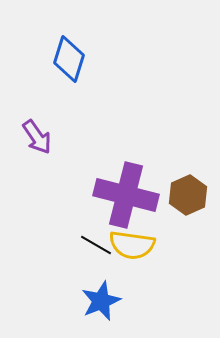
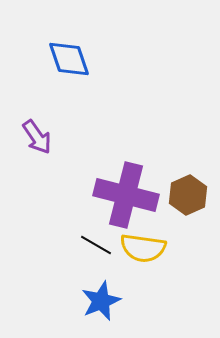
blue diamond: rotated 36 degrees counterclockwise
yellow semicircle: moved 11 px right, 3 px down
